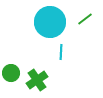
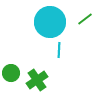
cyan line: moved 2 px left, 2 px up
